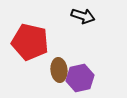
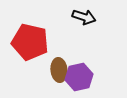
black arrow: moved 1 px right, 1 px down
purple hexagon: moved 1 px left, 1 px up
